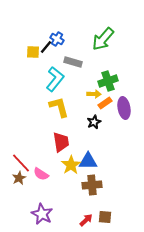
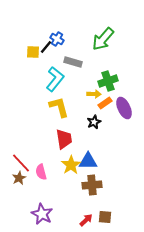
purple ellipse: rotated 15 degrees counterclockwise
red trapezoid: moved 3 px right, 3 px up
pink semicircle: moved 2 px up; rotated 42 degrees clockwise
